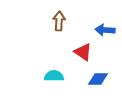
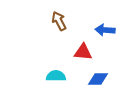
brown arrow: rotated 30 degrees counterclockwise
red triangle: rotated 30 degrees counterclockwise
cyan semicircle: moved 2 px right
